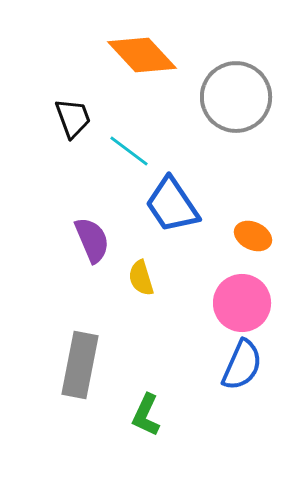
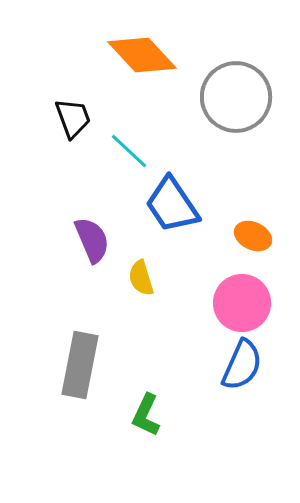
cyan line: rotated 6 degrees clockwise
